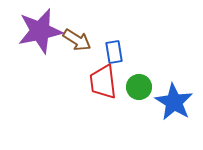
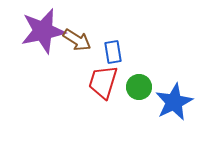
purple star: moved 3 px right
blue rectangle: moved 1 px left
red trapezoid: rotated 24 degrees clockwise
blue star: rotated 15 degrees clockwise
